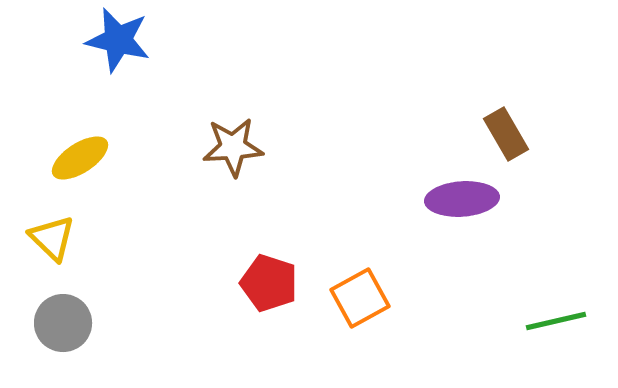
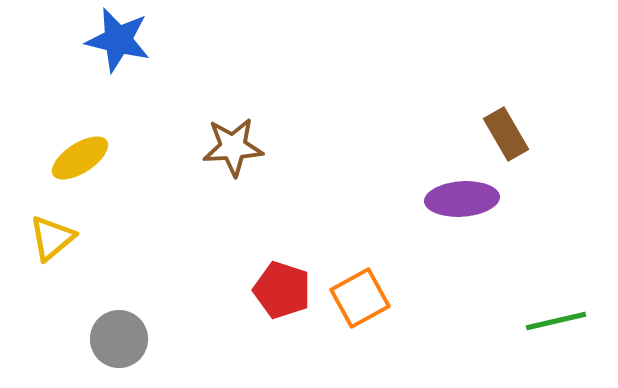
yellow triangle: rotated 36 degrees clockwise
red pentagon: moved 13 px right, 7 px down
gray circle: moved 56 px right, 16 px down
